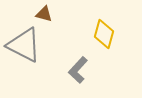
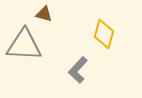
gray triangle: rotated 24 degrees counterclockwise
